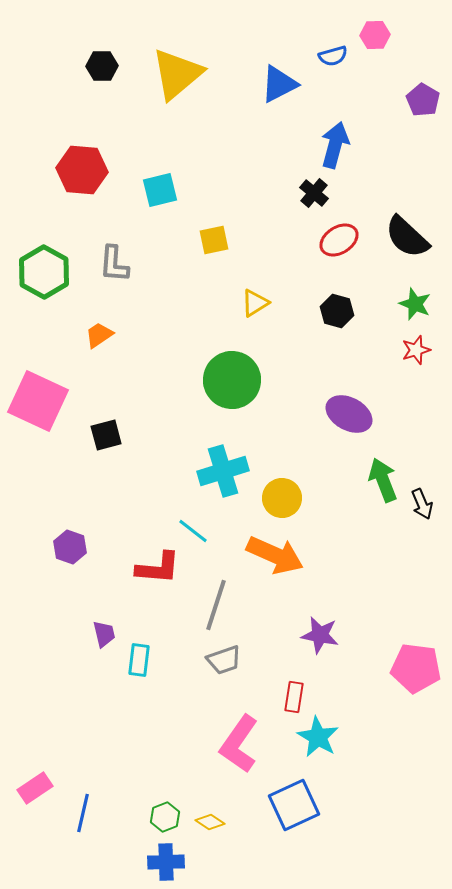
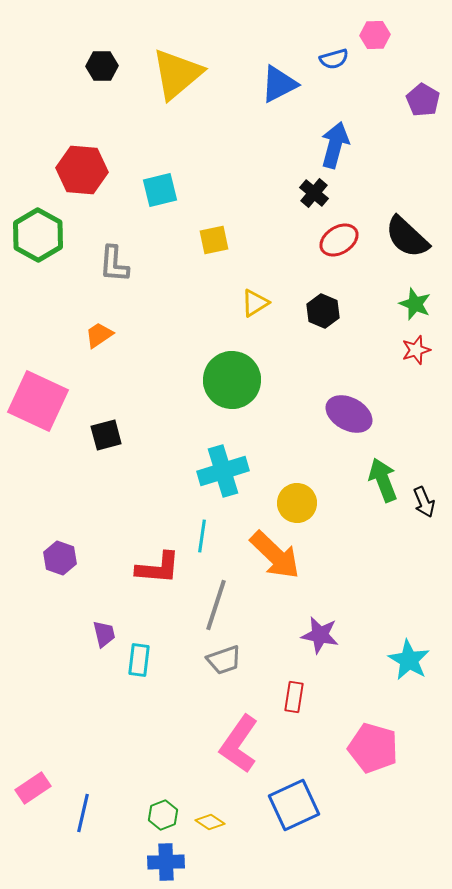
blue semicircle at (333, 56): moved 1 px right, 3 px down
green hexagon at (44, 272): moved 6 px left, 37 px up
black hexagon at (337, 311): moved 14 px left; rotated 8 degrees clockwise
yellow circle at (282, 498): moved 15 px right, 5 px down
black arrow at (422, 504): moved 2 px right, 2 px up
cyan line at (193, 531): moved 9 px right, 5 px down; rotated 60 degrees clockwise
purple hexagon at (70, 547): moved 10 px left, 11 px down
orange arrow at (275, 555): rotated 20 degrees clockwise
pink pentagon at (416, 668): moved 43 px left, 80 px down; rotated 9 degrees clockwise
cyan star at (318, 737): moved 91 px right, 77 px up
pink rectangle at (35, 788): moved 2 px left
green hexagon at (165, 817): moved 2 px left, 2 px up
